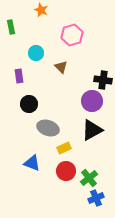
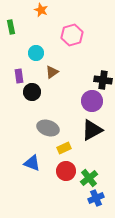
brown triangle: moved 9 px left, 5 px down; rotated 40 degrees clockwise
black circle: moved 3 px right, 12 px up
